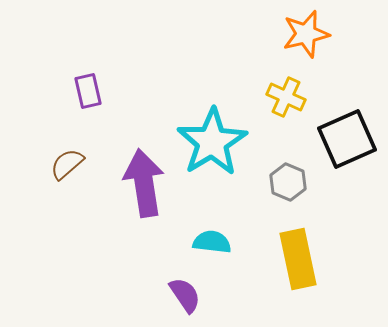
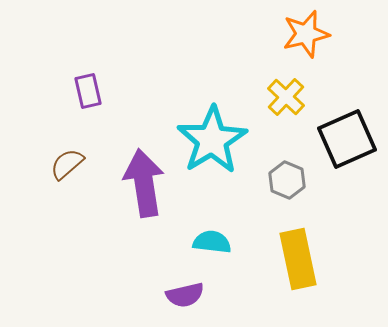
yellow cross: rotated 18 degrees clockwise
cyan star: moved 2 px up
gray hexagon: moved 1 px left, 2 px up
purple semicircle: rotated 111 degrees clockwise
